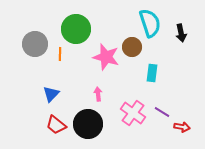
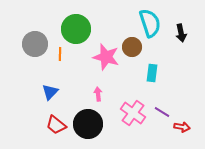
blue triangle: moved 1 px left, 2 px up
